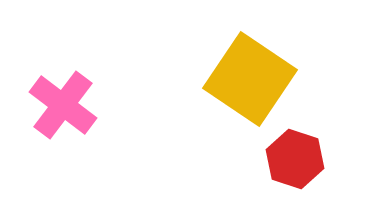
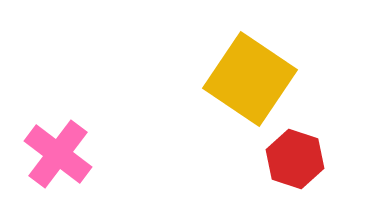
pink cross: moved 5 px left, 49 px down
